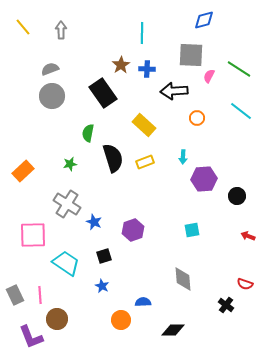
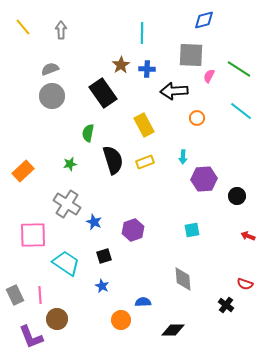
yellow rectangle at (144, 125): rotated 20 degrees clockwise
black semicircle at (113, 158): moved 2 px down
